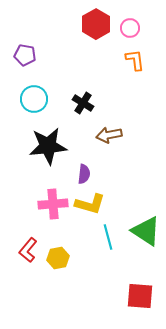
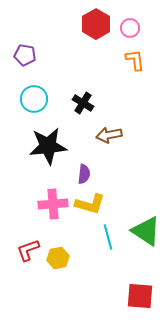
red L-shape: rotated 30 degrees clockwise
